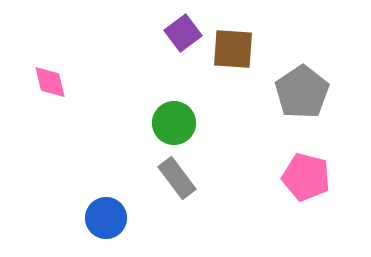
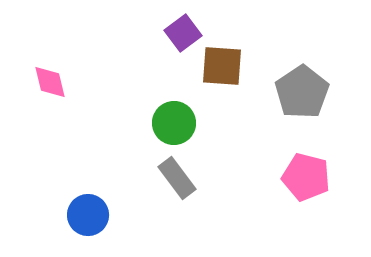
brown square: moved 11 px left, 17 px down
blue circle: moved 18 px left, 3 px up
